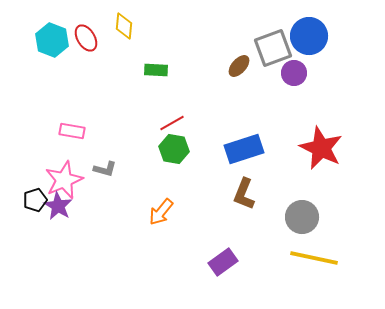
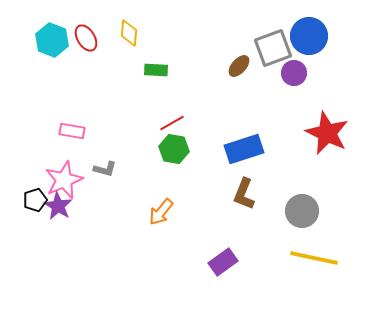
yellow diamond: moved 5 px right, 7 px down
red star: moved 6 px right, 15 px up
gray circle: moved 6 px up
